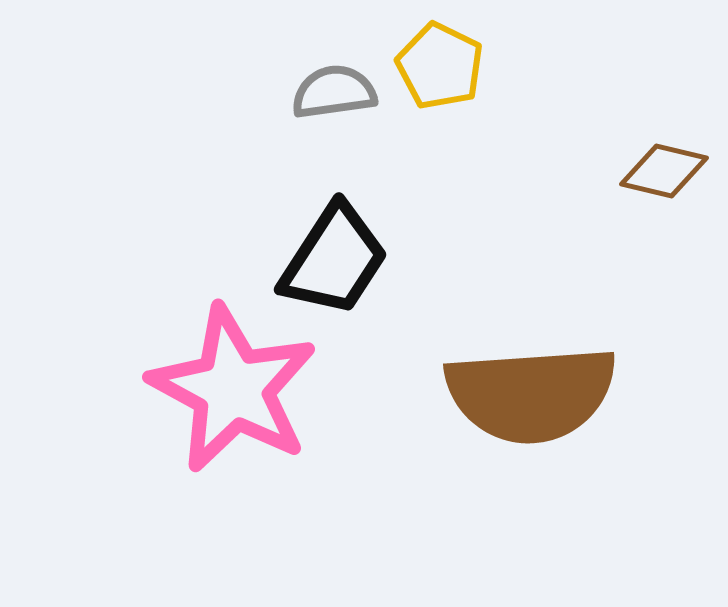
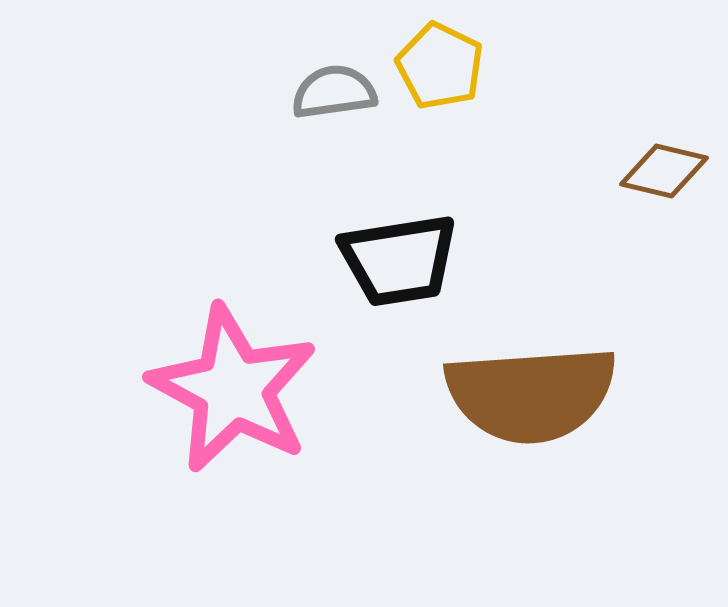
black trapezoid: moved 65 px right; rotated 48 degrees clockwise
